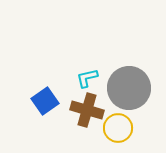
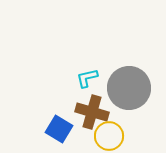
blue square: moved 14 px right, 28 px down; rotated 24 degrees counterclockwise
brown cross: moved 5 px right, 2 px down
yellow circle: moved 9 px left, 8 px down
